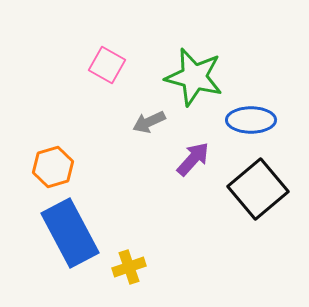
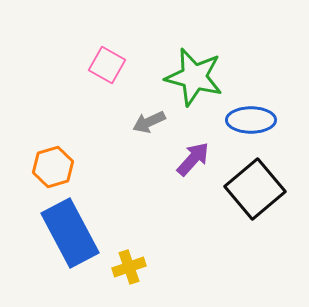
black square: moved 3 px left
